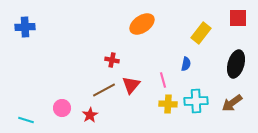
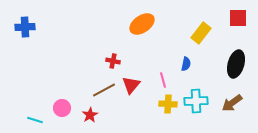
red cross: moved 1 px right, 1 px down
cyan line: moved 9 px right
